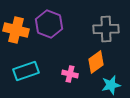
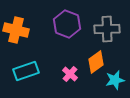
purple hexagon: moved 18 px right
gray cross: moved 1 px right
pink cross: rotated 28 degrees clockwise
cyan star: moved 4 px right, 5 px up
